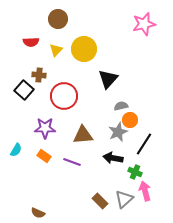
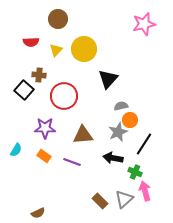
brown semicircle: rotated 48 degrees counterclockwise
